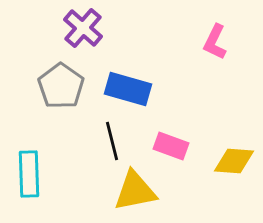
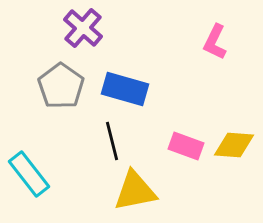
blue rectangle: moved 3 px left
pink rectangle: moved 15 px right
yellow diamond: moved 16 px up
cyan rectangle: rotated 36 degrees counterclockwise
